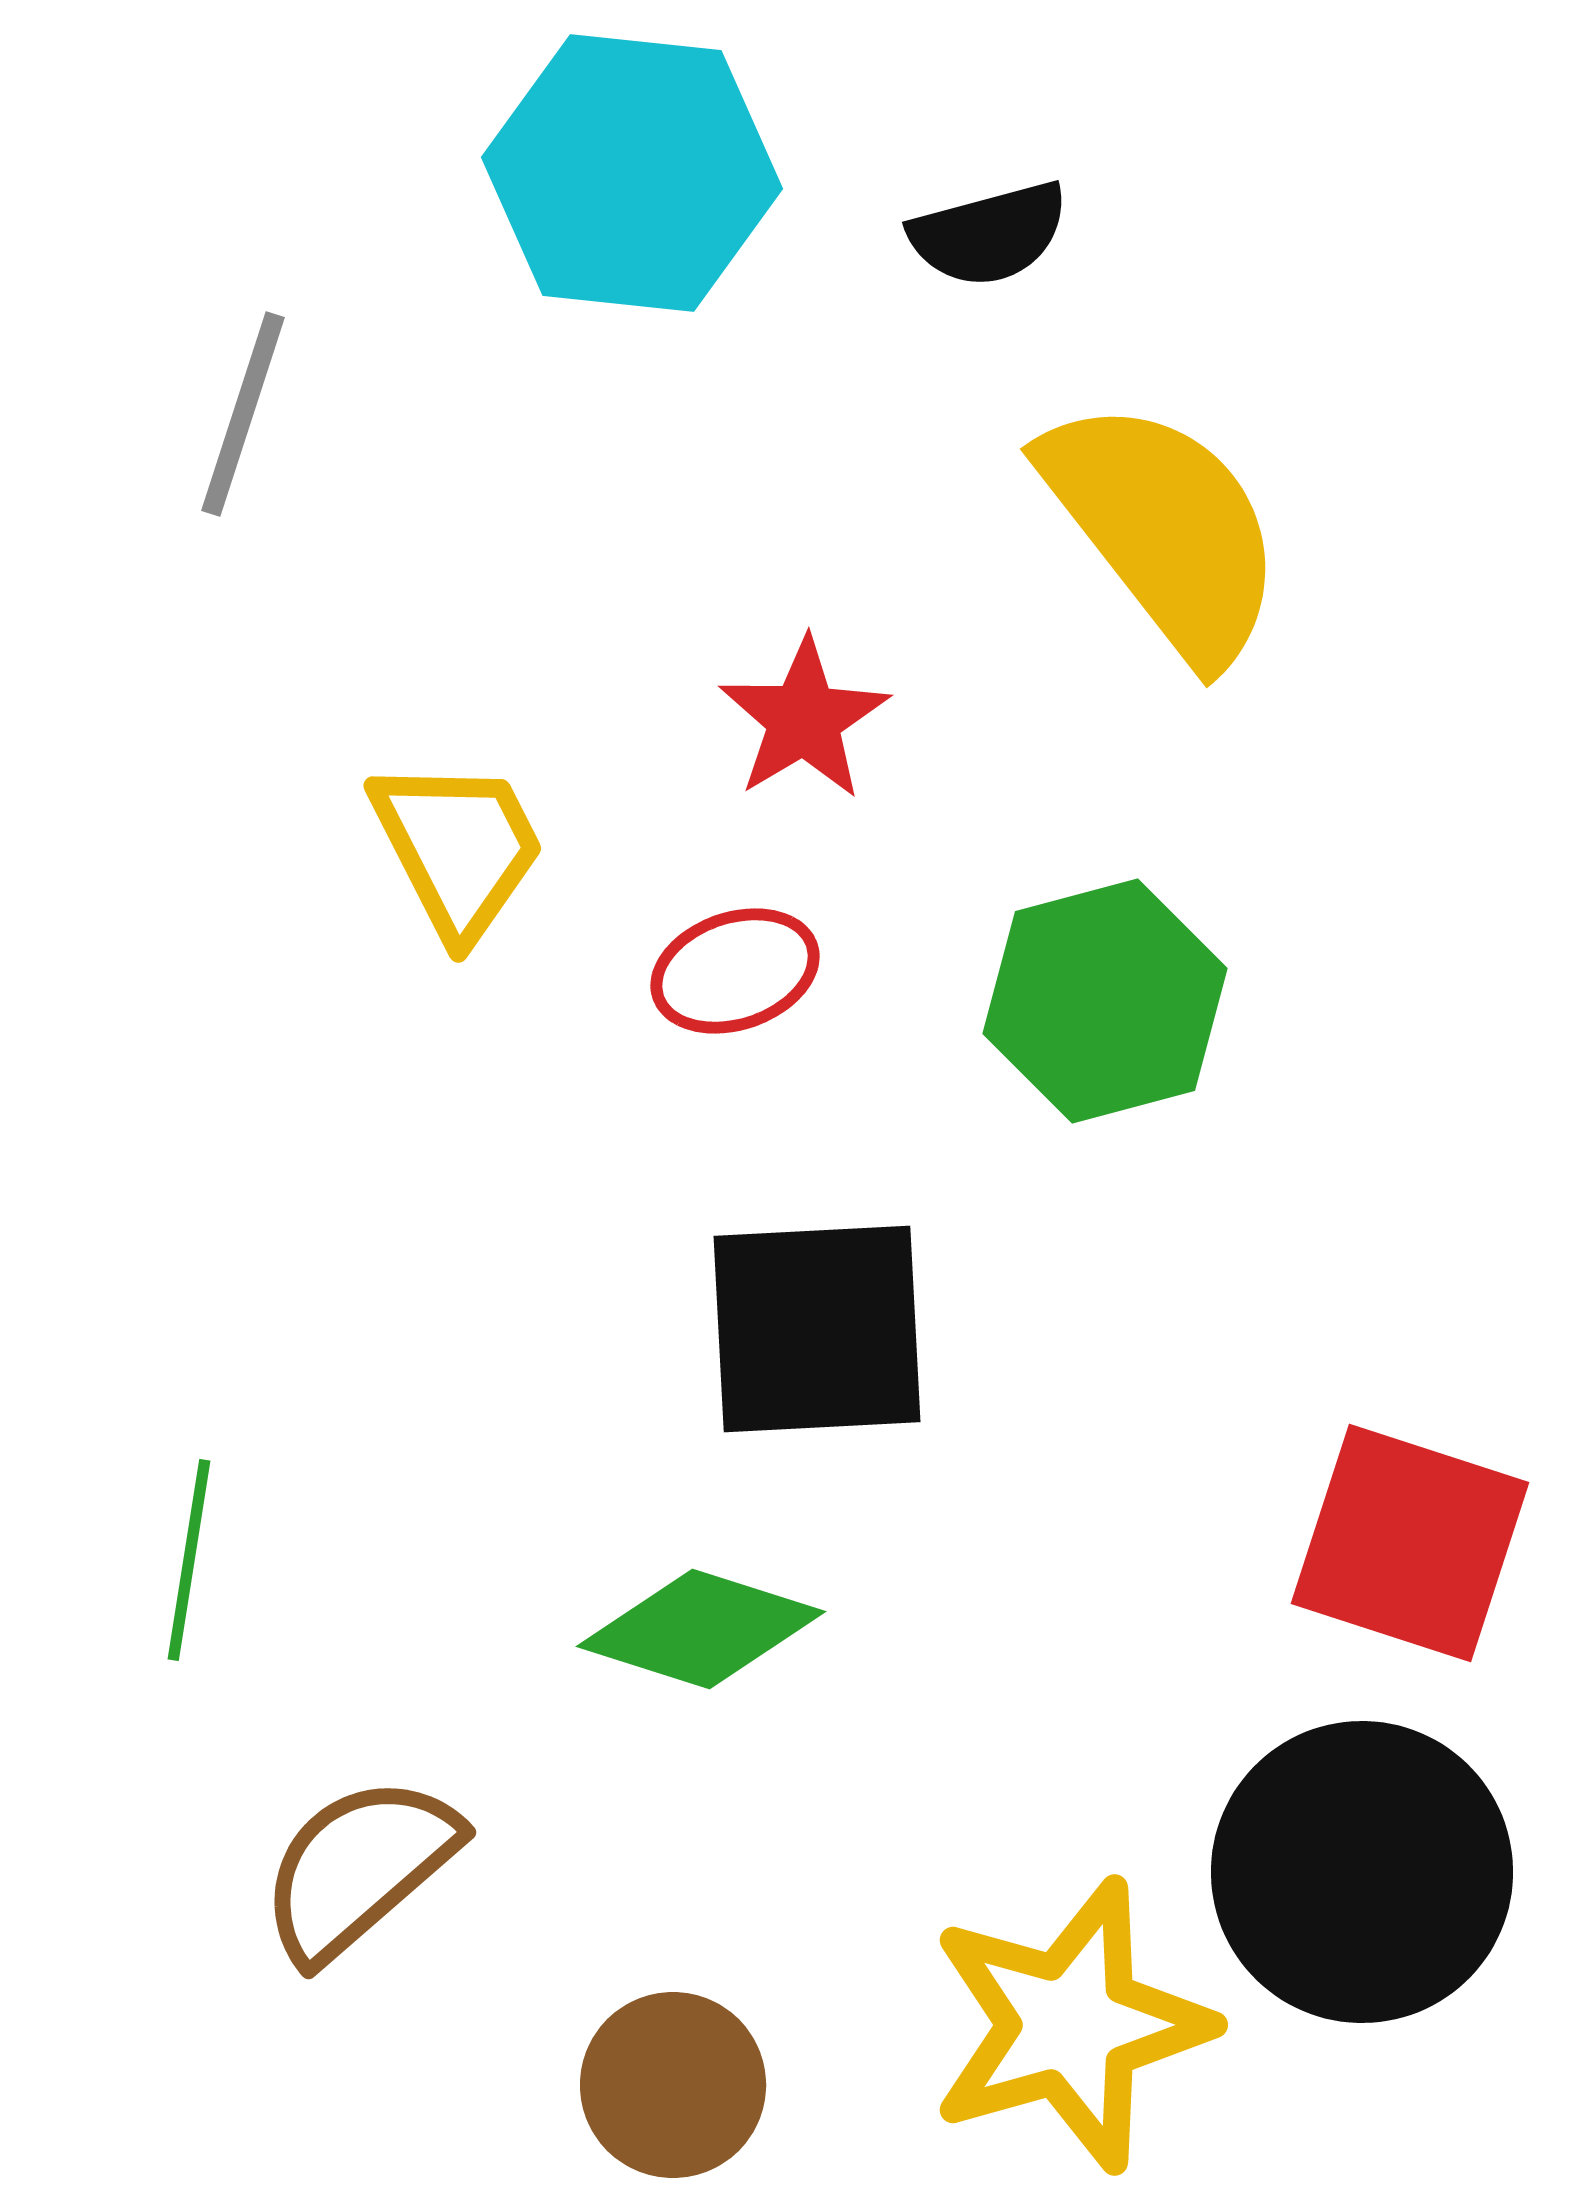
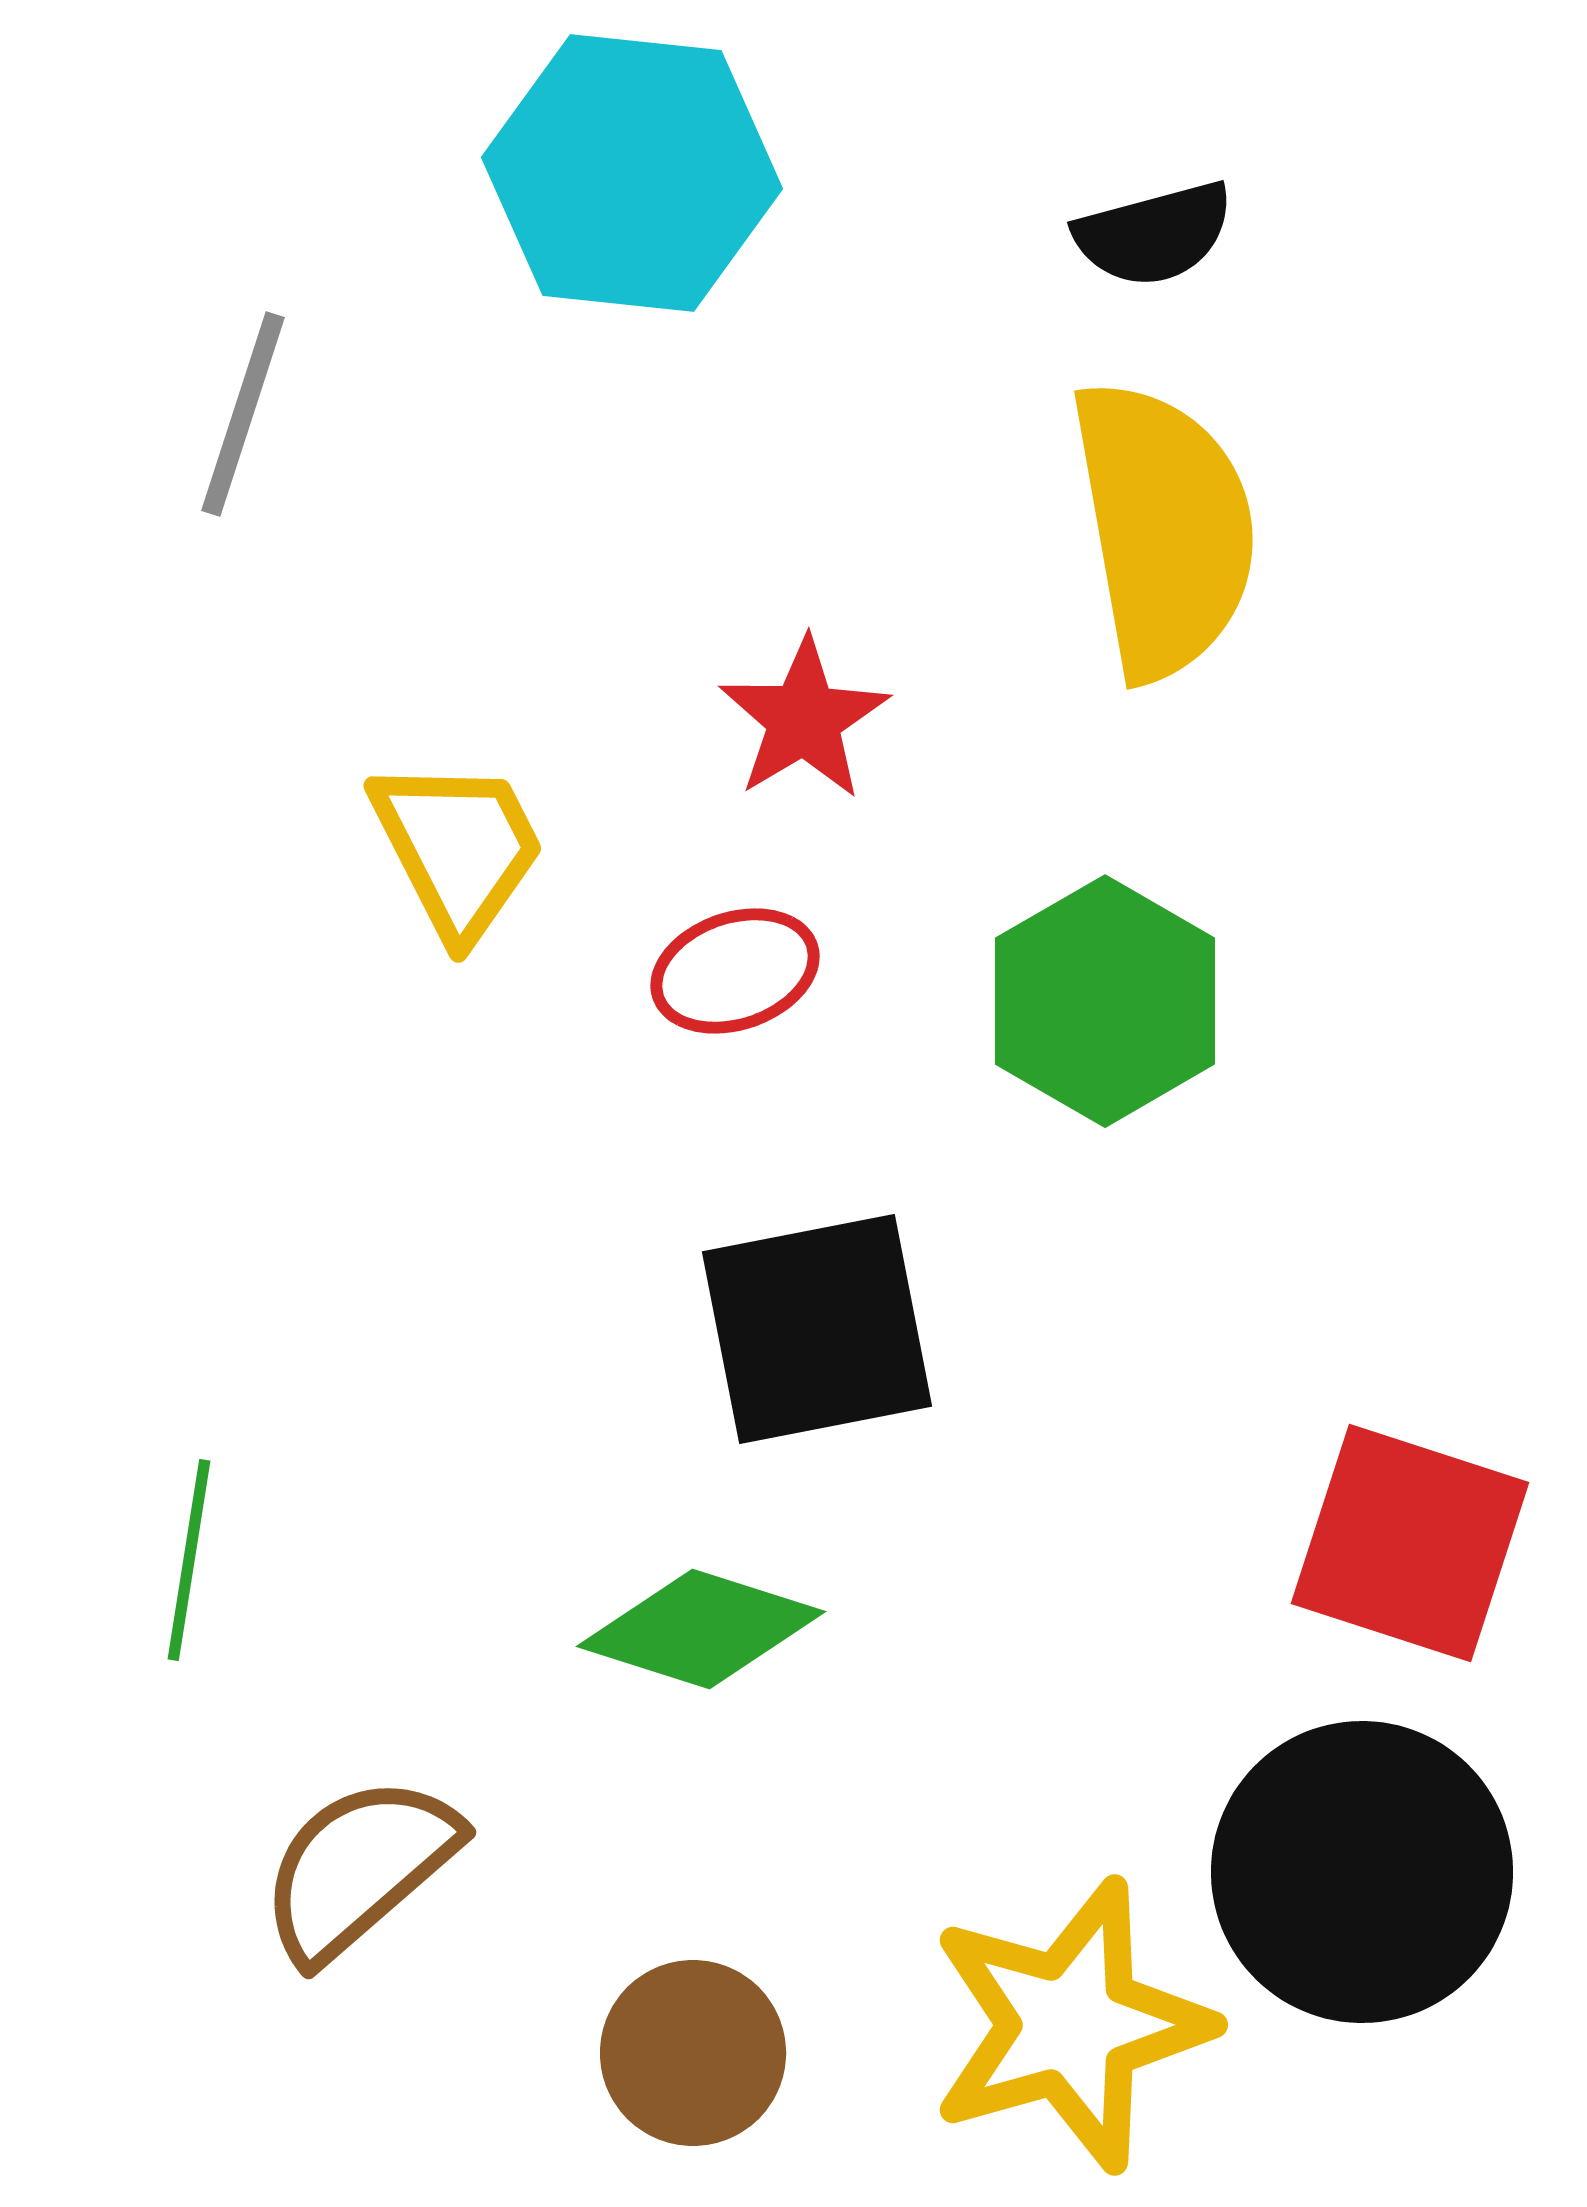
black semicircle: moved 165 px right
yellow semicircle: rotated 28 degrees clockwise
green hexagon: rotated 15 degrees counterclockwise
black square: rotated 8 degrees counterclockwise
brown circle: moved 20 px right, 32 px up
